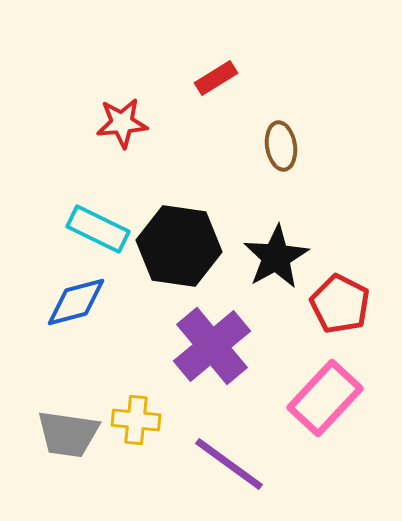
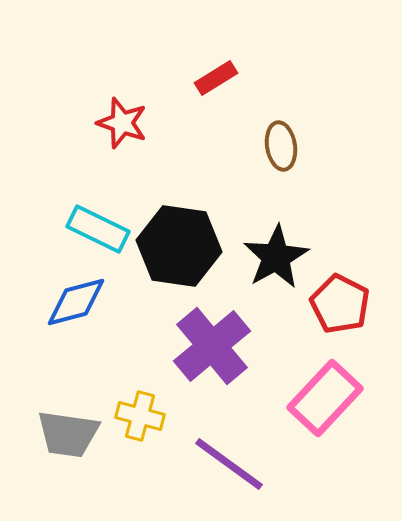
red star: rotated 24 degrees clockwise
yellow cross: moved 4 px right, 4 px up; rotated 9 degrees clockwise
